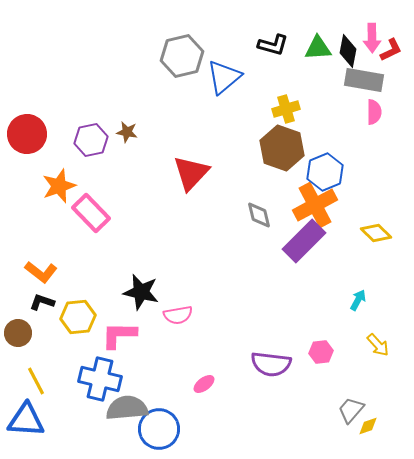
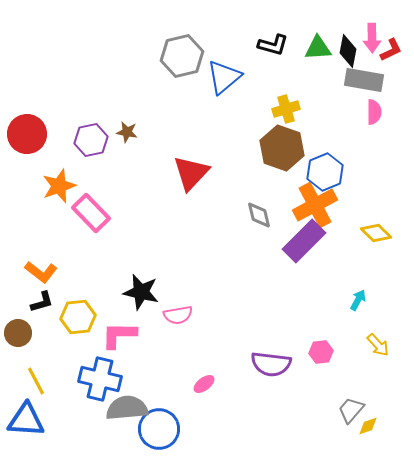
black L-shape at (42, 302): rotated 145 degrees clockwise
